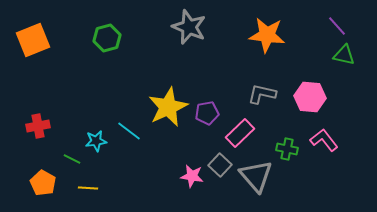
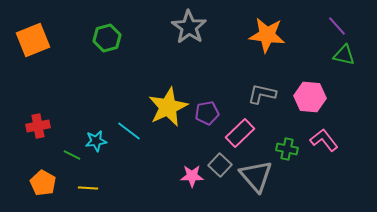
gray star: rotated 12 degrees clockwise
green line: moved 4 px up
pink star: rotated 10 degrees counterclockwise
